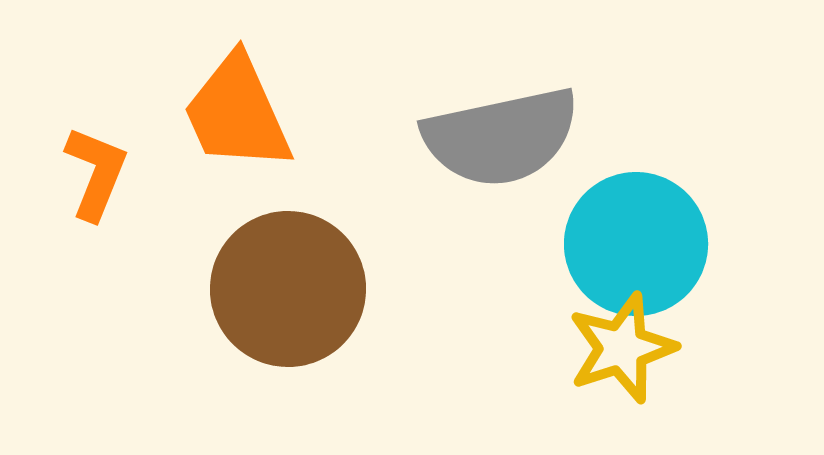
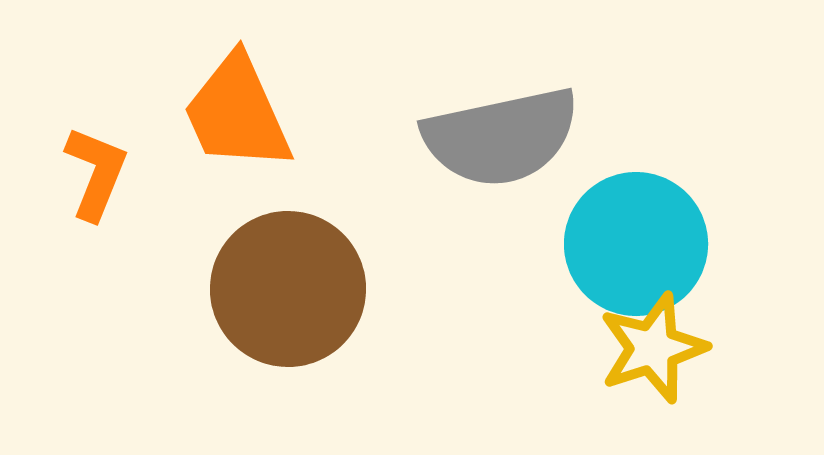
yellow star: moved 31 px right
